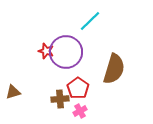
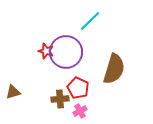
red pentagon: rotated 10 degrees counterclockwise
